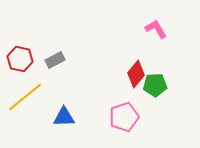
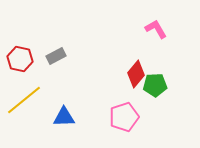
gray rectangle: moved 1 px right, 4 px up
yellow line: moved 1 px left, 3 px down
